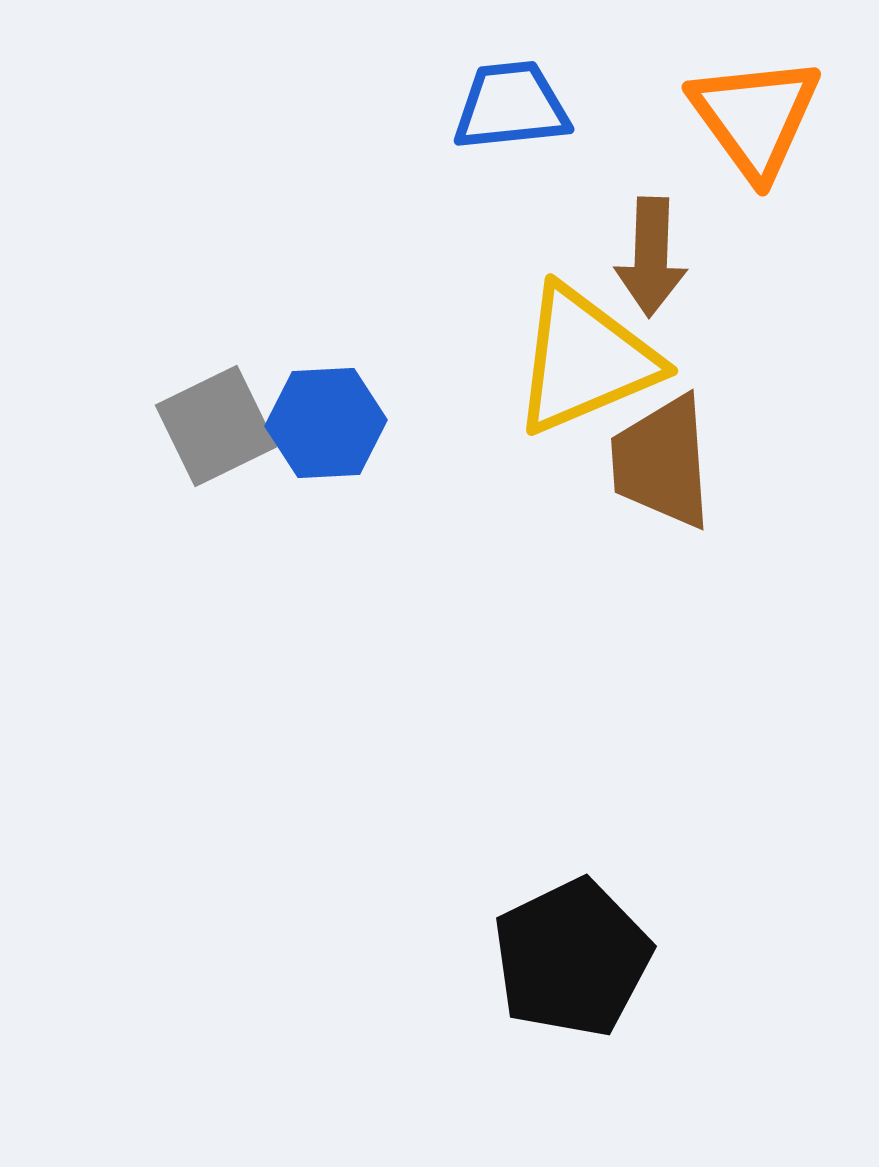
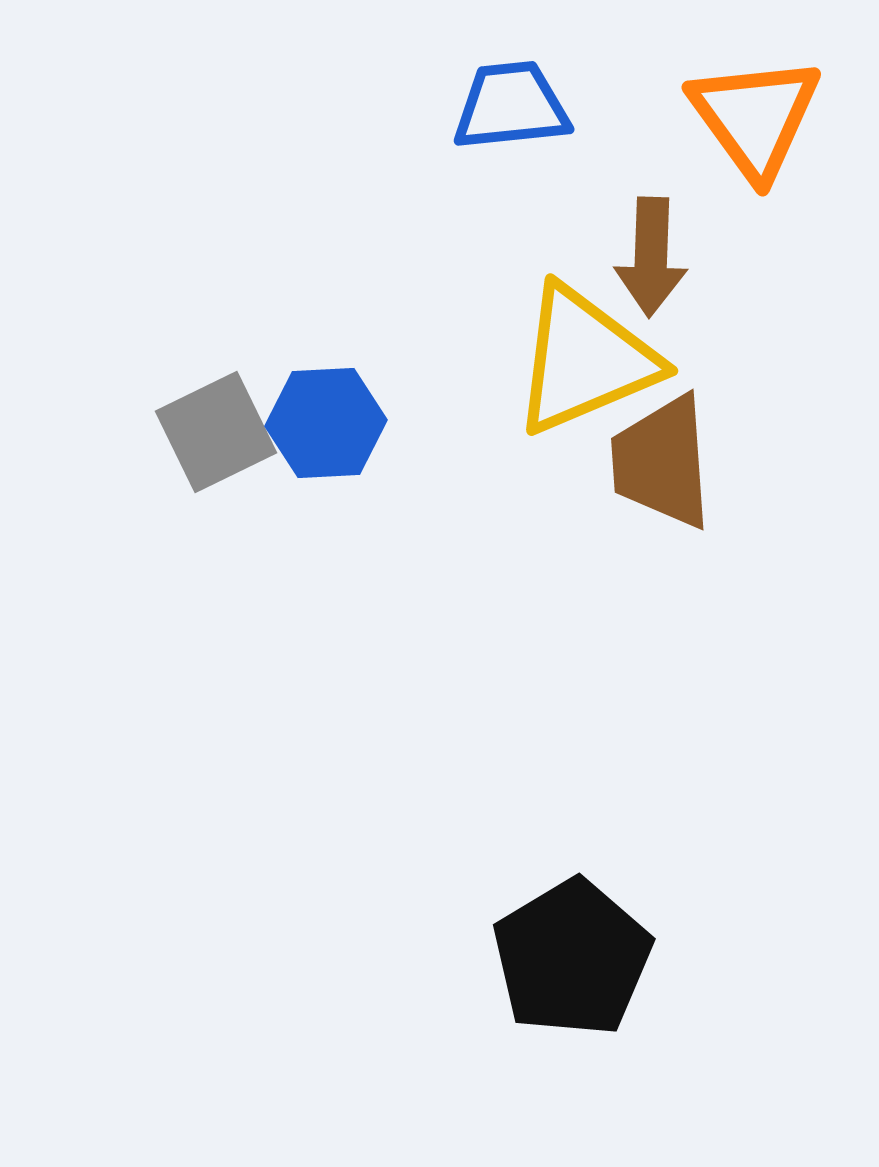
gray square: moved 6 px down
black pentagon: rotated 5 degrees counterclockwise
